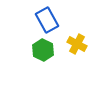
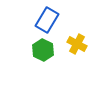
blue rectangle: rotated 60 degrees clockwise
